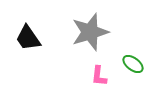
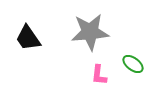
gray star: rotated 12 degrees clockwise
pink L-shape: moved 1 px up
